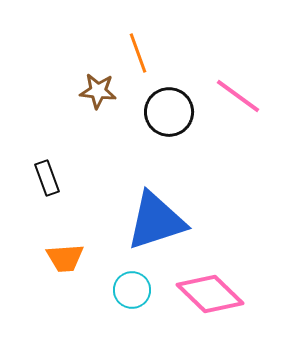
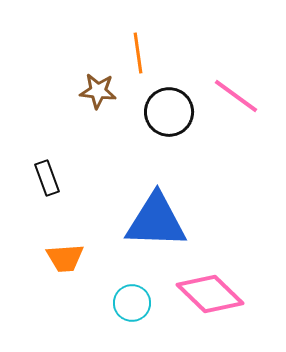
orange line: rotated 12 degrees clockwise
pink line: moved 2 px left
blue triangle: rotated 20 degrees clockwise
cyan circle: moved 13 px down
